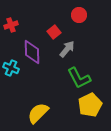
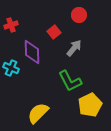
gray arrow: moved 7 px right, 1 px up
green L-shape: moved 9 px left, 3 px down
